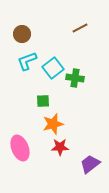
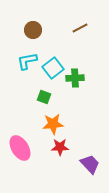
brown circle: moved 11 px right, 4 px up
cyan L-shape: rotated 10 degrees clockwise
green cross: rotated 12 degrees counterclockwise
green square: moved 1 px right, 4 px up; rotated 24 degrees clockwise
orange star: rotated 10 degrees clockwise
pink ellipse: rotated 10 degrees counterclockwise
purple trapezoid: rotated 85 degrees clockwise
